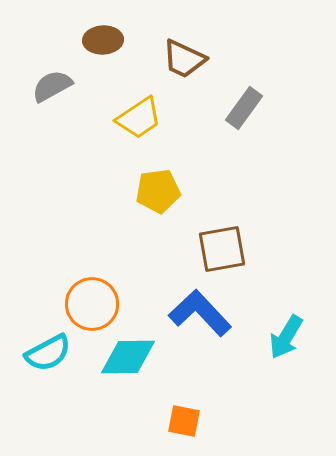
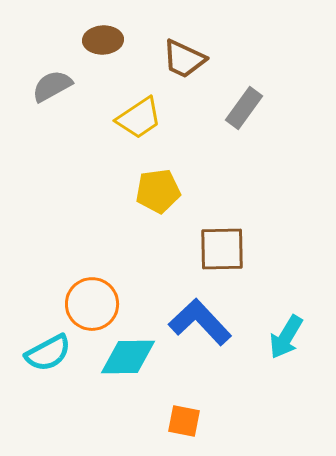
brown square: rotated 9 degrees clockwise
blue L-shape: moved 9 px down
